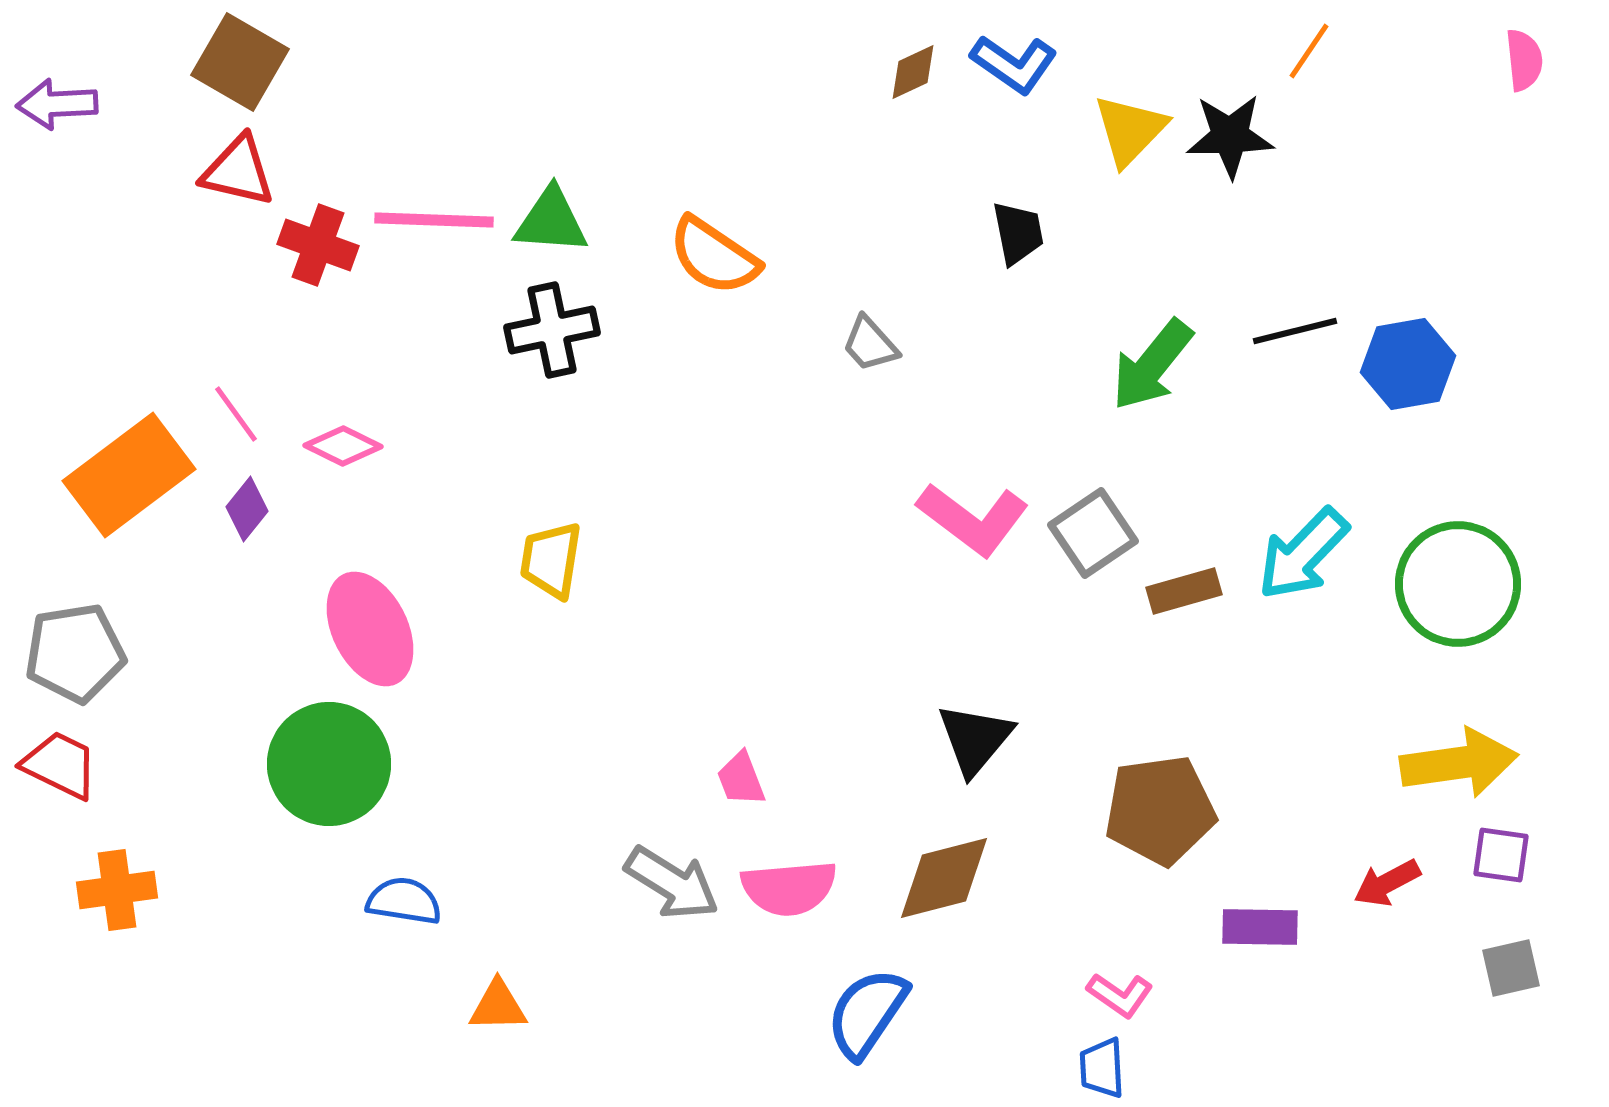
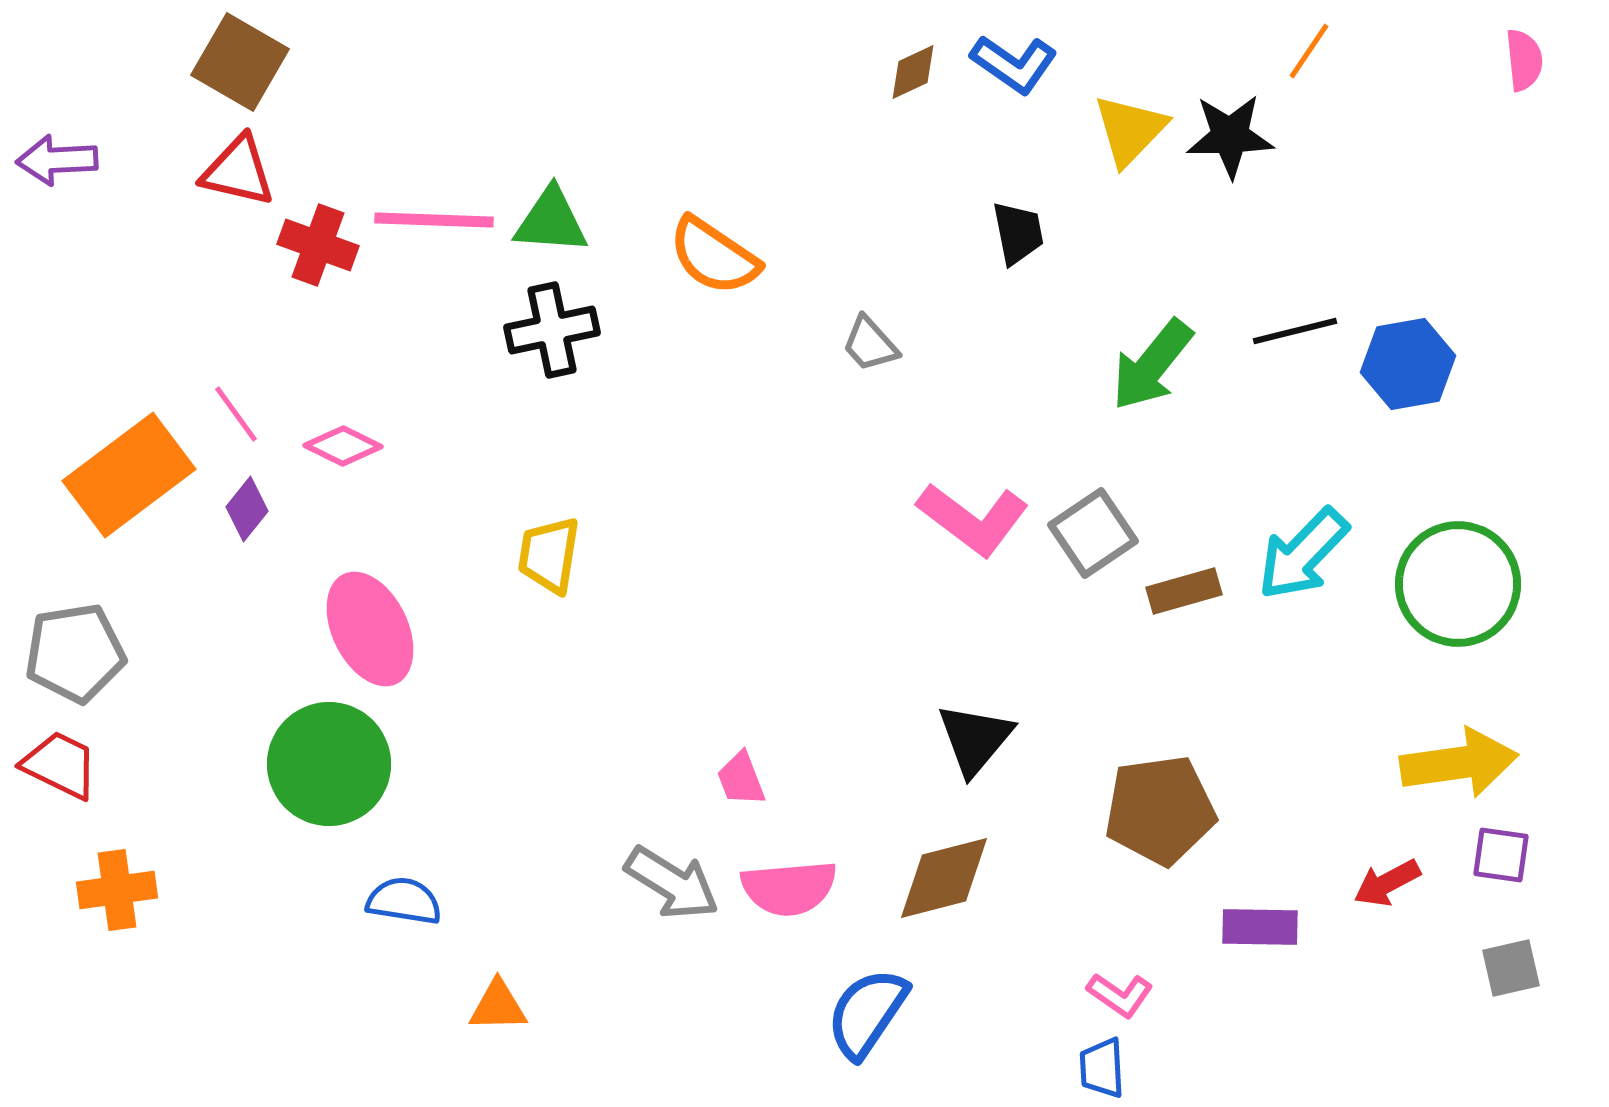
purple arrow at (57, 104): moved 56 px down
yellow trapezoid at (551, 560): moved 2 px left, 5 px up
